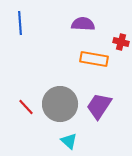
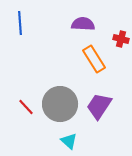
red cross: moved 3 px up
orange rectangle: rotated 48 degrees clockwise
